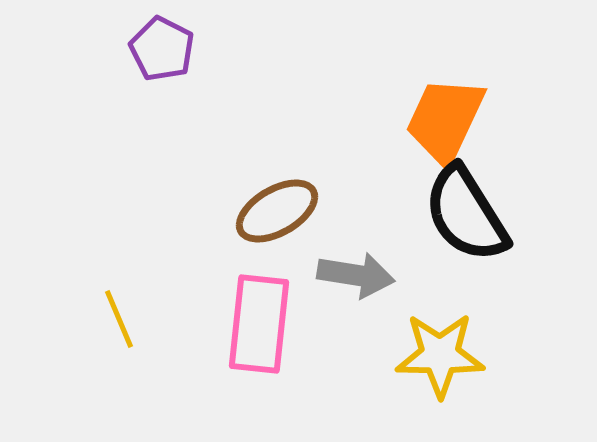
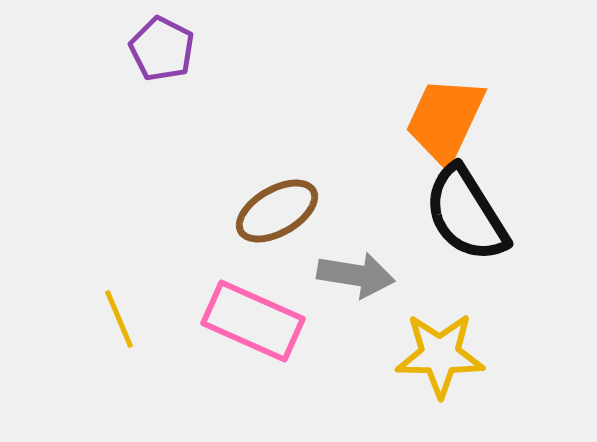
pink rectangle: moved 6 px left, 3 px up; rotated 72 degrees counterclockwise
